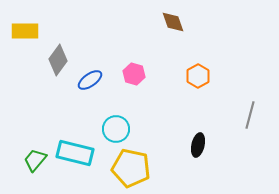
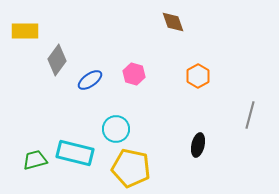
gray diamond: moved 1 px left
green trapezoid: rotated 35 degrees clockwise
